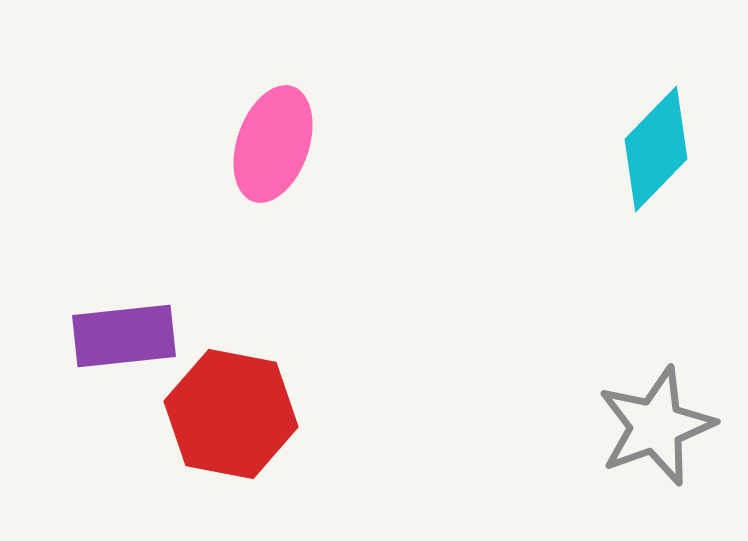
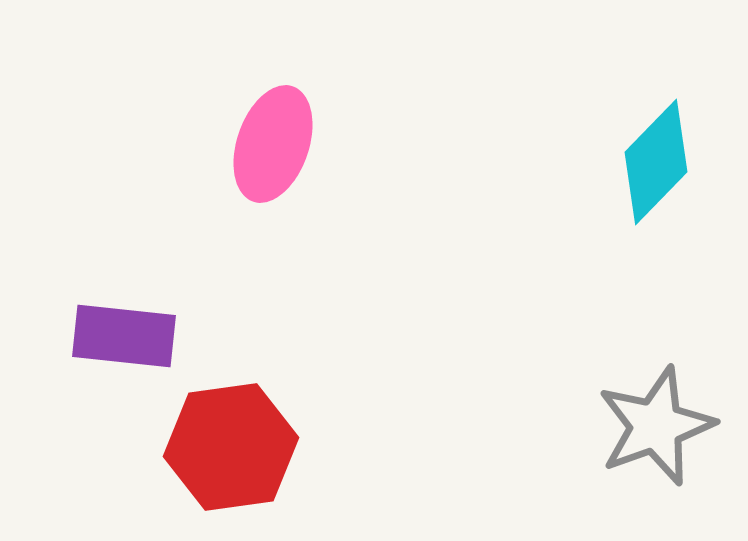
cyan diamond: moved 13 px down
purple rectangle: rotated 12 degrees clockwise
red hexagon: moved 33 px down; rotated 19 degrees counterclockwise
